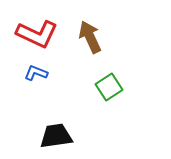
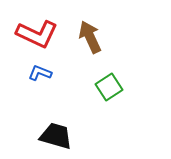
blue L-shape: moved 4 px right
black trapezoid: rotated 24 degrees clockwise
